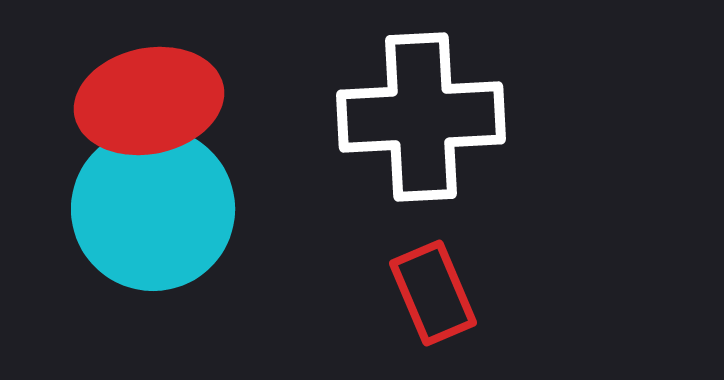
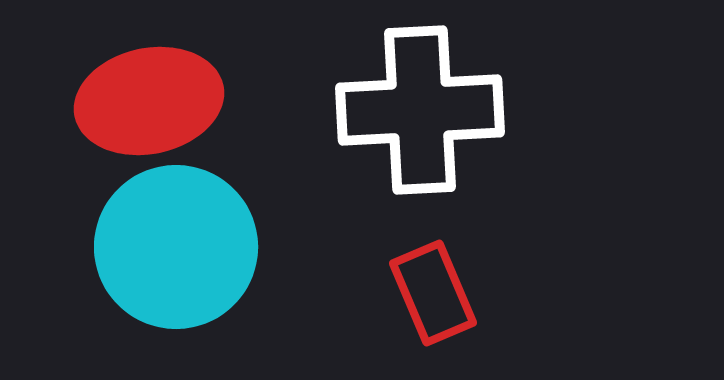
white cross: moved 1 px left, 7 px up
cyan circle: moved 23 px right, 38 px down
